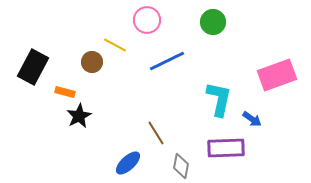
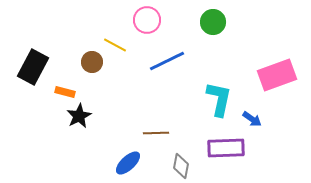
brown line: rotated 60 degrees counterclockwise
